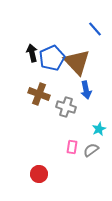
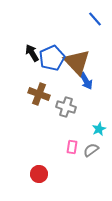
blue line: moved 10 px up
black arrow: rotated 18 degrees counterclockwise
blue arrow: moved 9 px up; rotated 18 degrees counterclockwise
